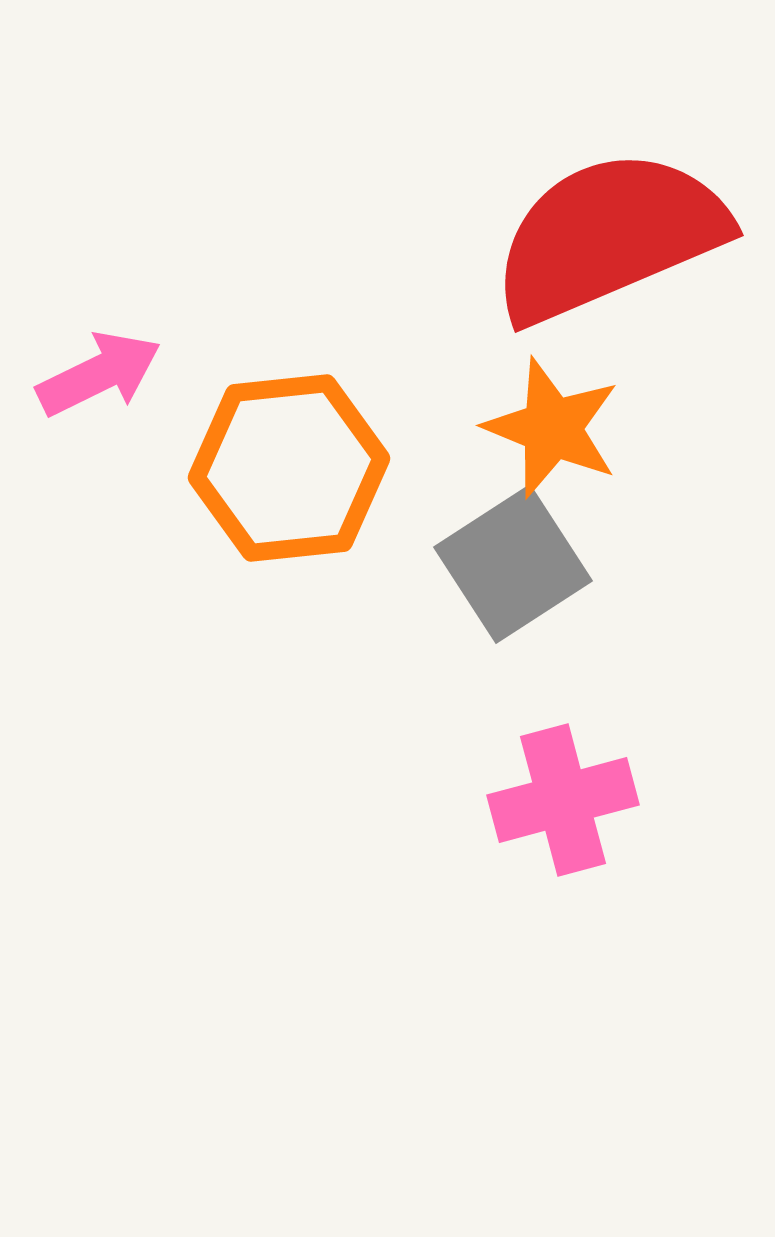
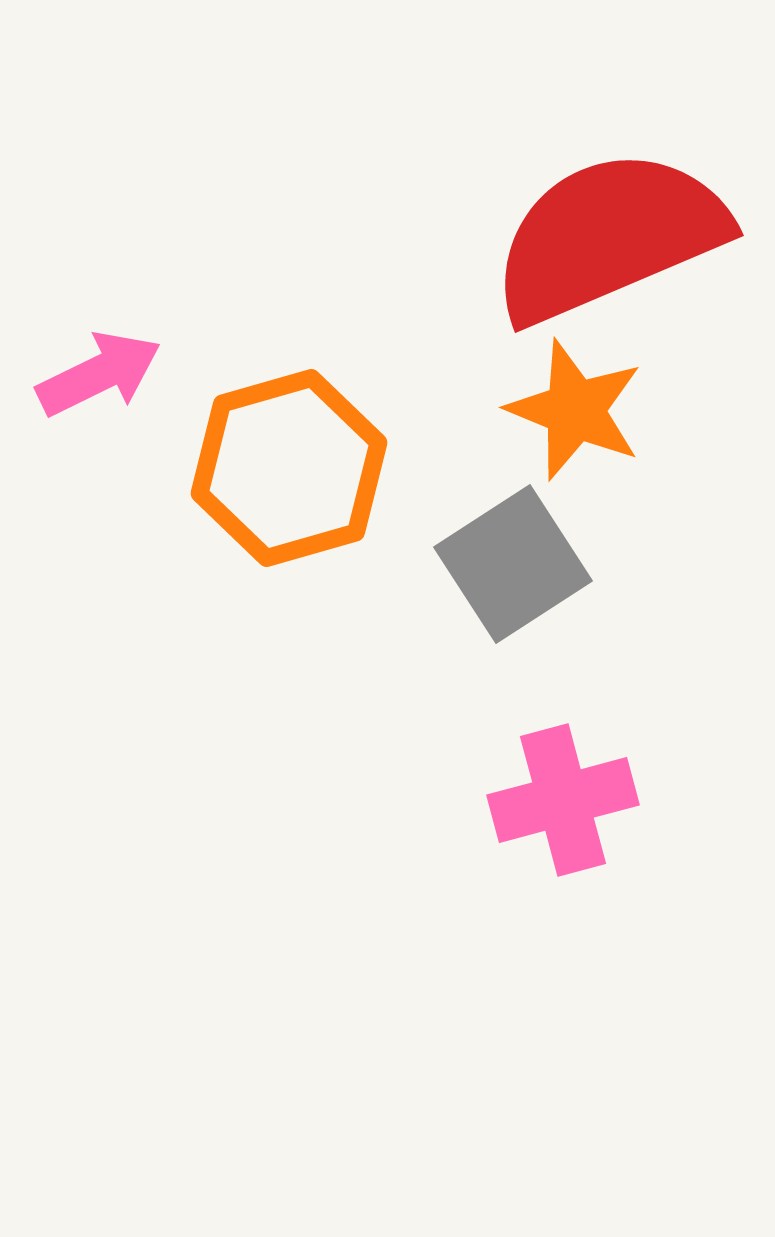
orange star: moved 23 px right, 18 px up
orange hexagon: rotated 10 degrees counterclockwise
